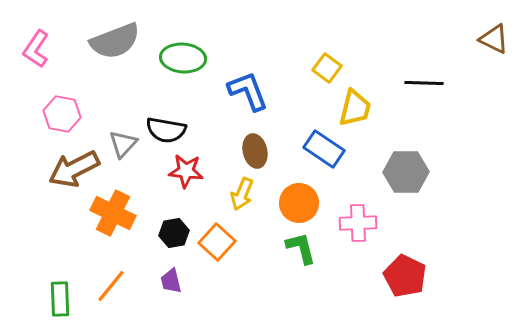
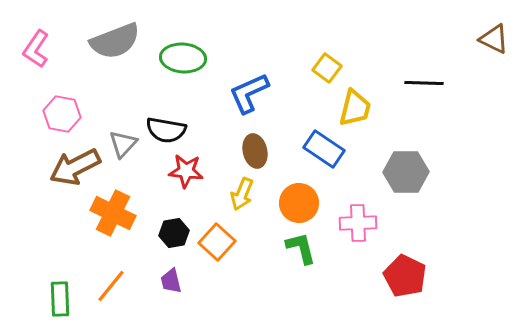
blue L-shape: moved 1 px right, 2 px down; rotated 93 degrees counterclockwise
brown arrow: moved 1 px right, 2 px up
